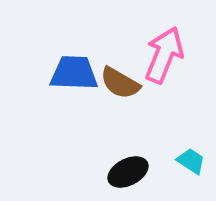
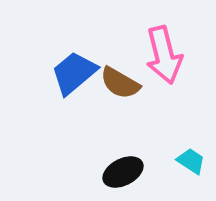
pink arrow: rotated 144 degrees clockwise
blue trapezoid: rotated 42 degrees counterclockwise
black ellipse: moved 5 px left
